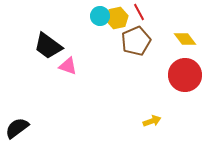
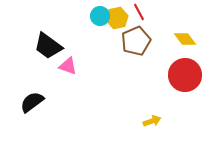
black semicircle: moved 15 px right, 26 px up
